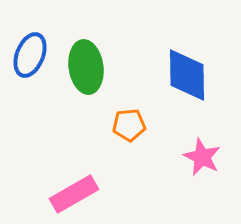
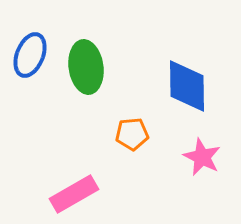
blue diamond: moved 11 px down
orange pentagon: moved 3 px right, 9 px down
